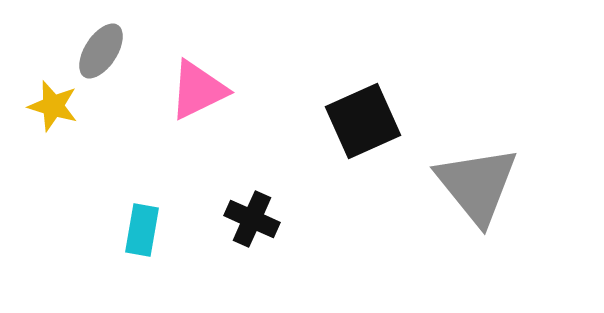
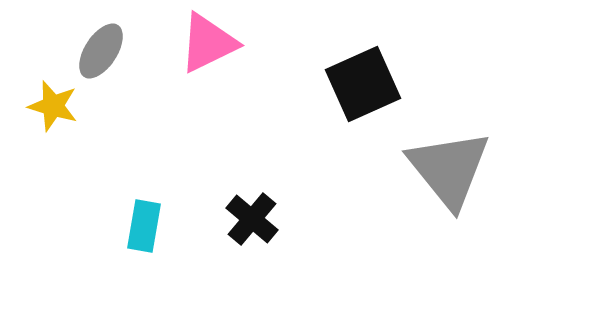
pink triangle: moved 10 px right, 47 px up
black square: moved 37 px up
gray triangle: moved 28 px left, 16 px up
black cross: rotated 16 degrees clockwise
cyan rectangle: moved 2 px right, 4 px up
